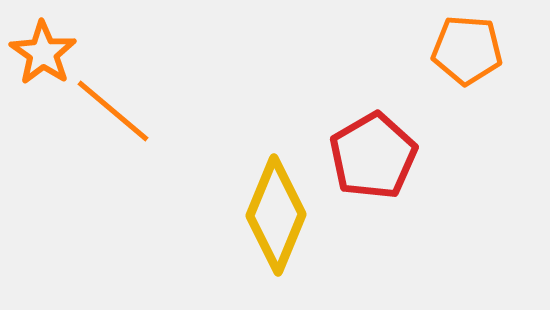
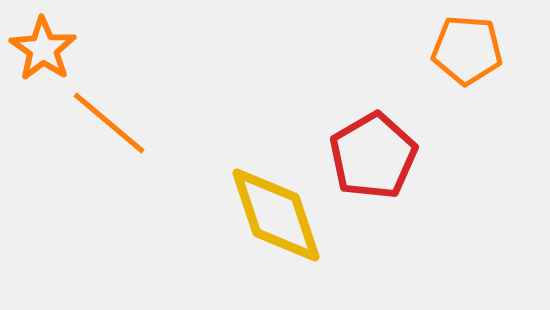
orange star: moved 4 px up
orange line: moved 4 px left, 12 px down
yellow diamond: rotated 41 degrees counterclockwise
